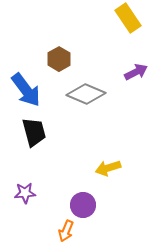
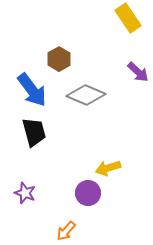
purple arrow: moved 2 px right; rotated 70 degrees clockwise
blue arrow: moved 6 px right
gray diamond: moved 1 px down
purple star: rotated 25 degrees clockwise
purple circle: moved 5 px right, 12 px up
orange arrow: rotated 20 degrees clockwise
